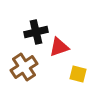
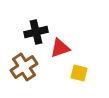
red triangle: moved 1 px right, 1 px down
yellow square: moved 1 px right, 1 px up
